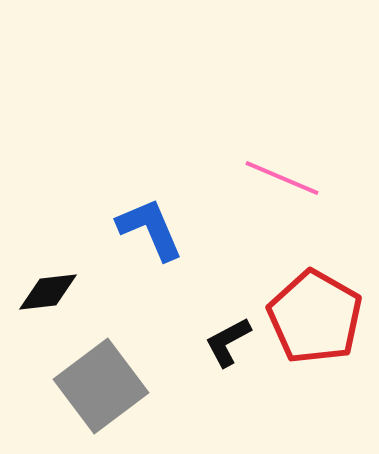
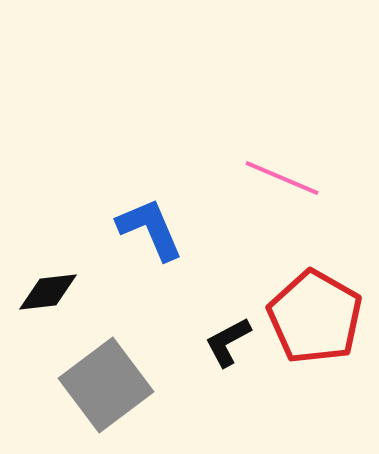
gray square: moved 5 px right, 1 px up
